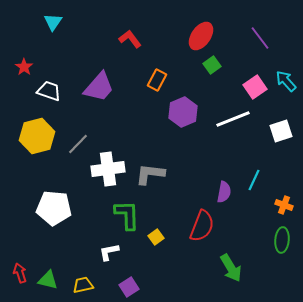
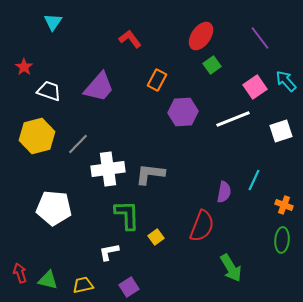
purple hexagon: rotated 20 degrees clockwise
